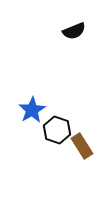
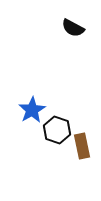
black semicircle: moved 1 px left, 3 px up; rotated 50 degrees clockwise
brown rectangle: rotated 20 degrees clockwise
